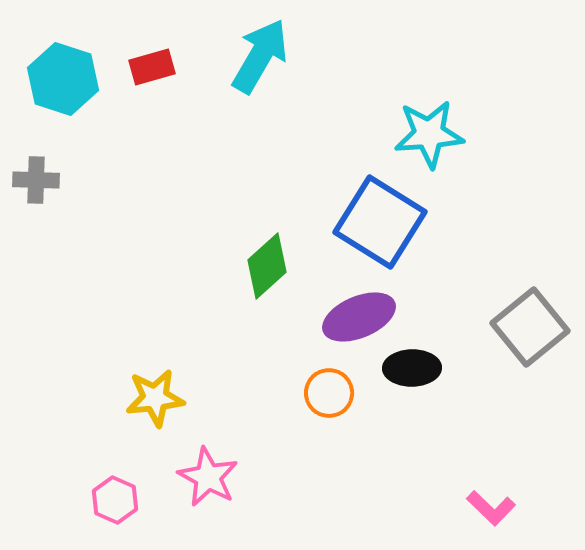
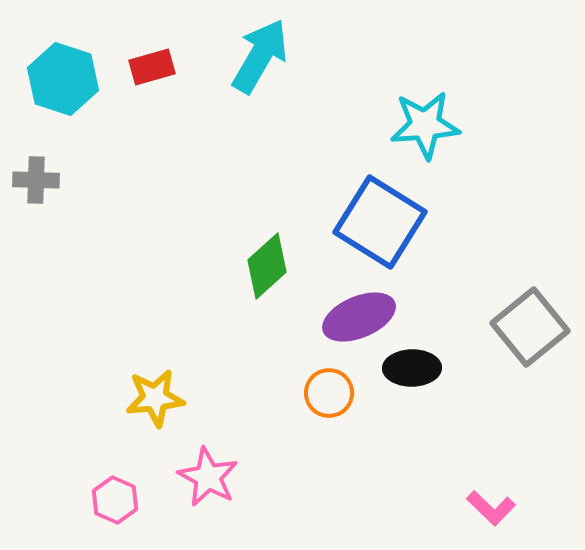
cyan star: moved 4 px left, 9 px up
